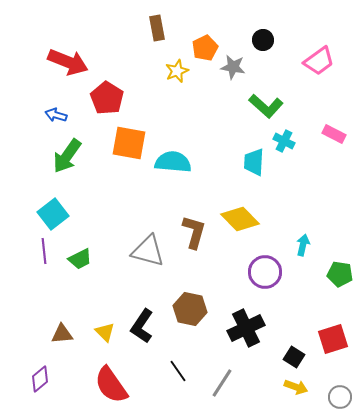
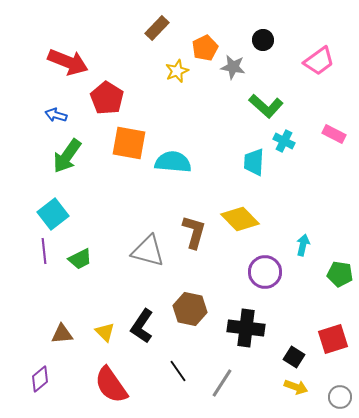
brown rectangle: rotated 55 degrees clockwise
black cross: rotated 33 degrees clockwise
